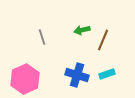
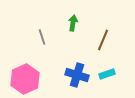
green arrow: moved 9 px left, 7 px up; rotated 112 degrees clockwise
